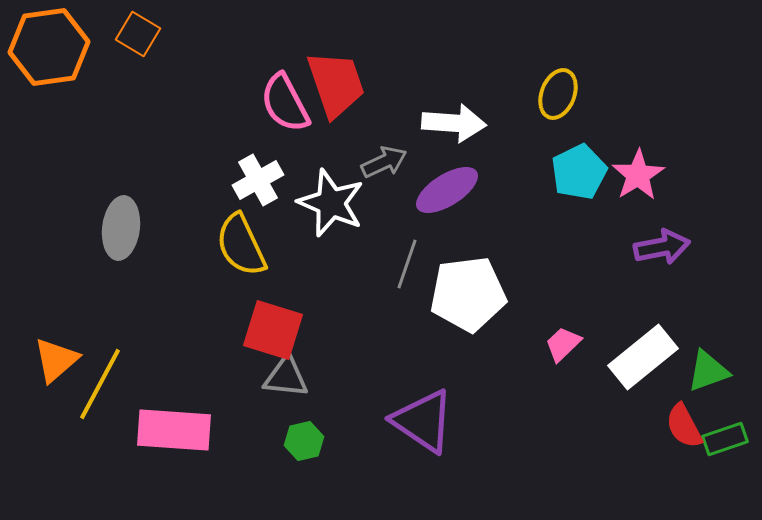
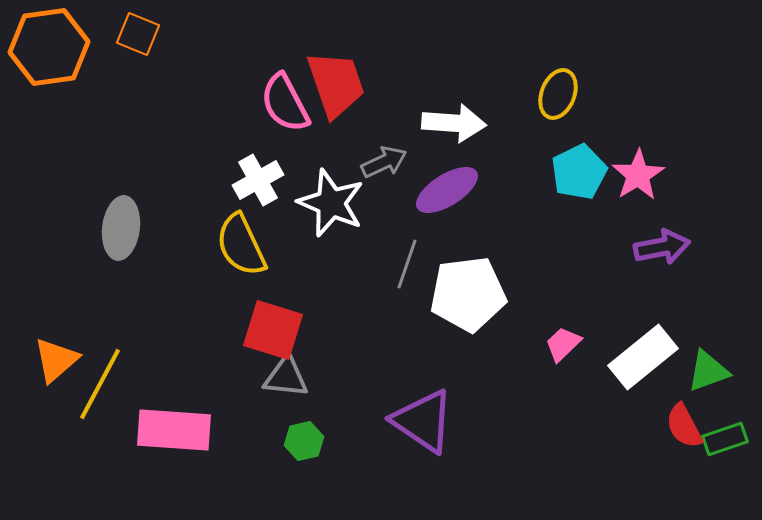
orange square: rotated 9 degrees counterclockwise
